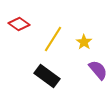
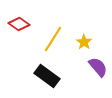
purple semicircle: moved 3 px up
